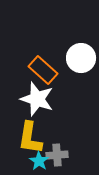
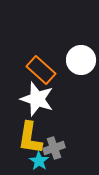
white circle: moved 2 px down
orange rectangle: moved 2 px left
gray cross: moved 3 px left, 7 px up; rotated 15 degrees counterclockwise
